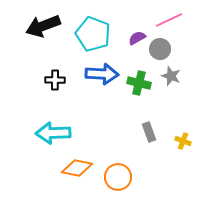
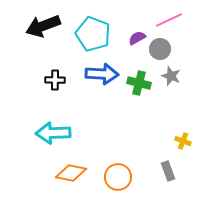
gray rectangle: moved 19 px right, 39 px down
orange diamond: moved 6 px left, 5 px down
